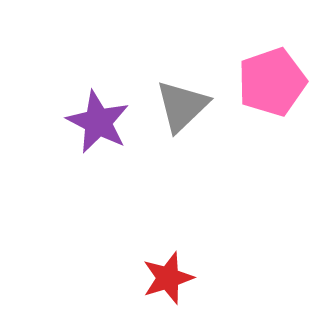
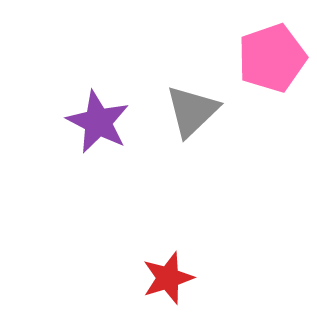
pink pentagon: moved 24 px up
gray triangle: moved 10 px right, 5 px down
